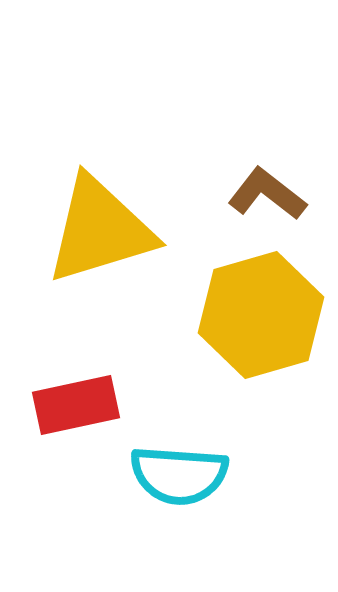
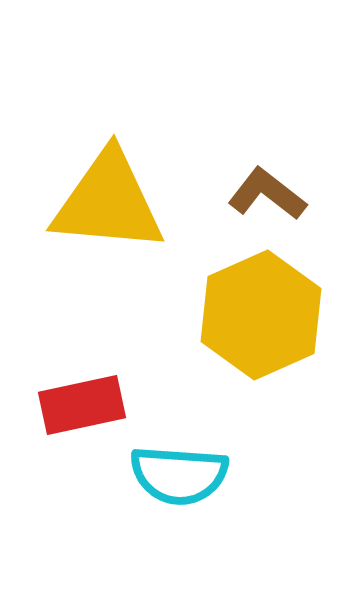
yellow triangle: moved 8 px right, 28 px up; rotated 22 degrees clockwise
yellow hexagon: rotated 8 degrees counterclockwise
red rectangle: moved 6 px right
